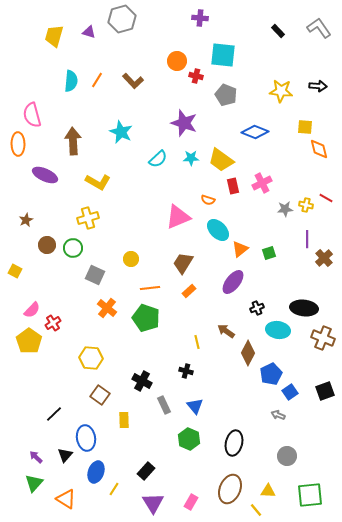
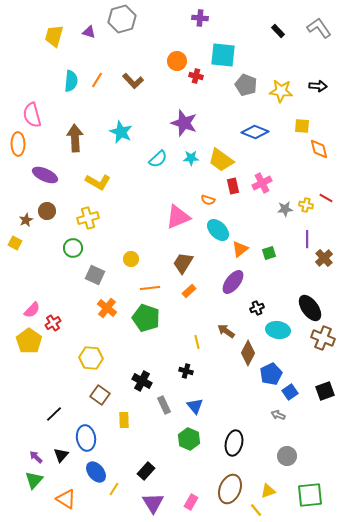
gray pentagon at (226, 95): moved 20 px right, 10 px up
yellow square at (305, 127): moved 3 px left, 1 px up
brown arrow at (73, 141): moved 2 px right, 3 px up
brown circle at (47, 245): moved 34 px up
yellow square at (15, 271): moved 28 px up
black ellipse at (304, 308): moved 6 px right; rotated 48 degrees clockwise
black triangle at (65, 455): moved 4 px left
blue ellipse at (96, 472): rotated 60 degrees counterclockwise
green triangle at (34, 483): moved 3 px up
yellow triangle at (268, 491): rotated 21 degrees counterclockwise
